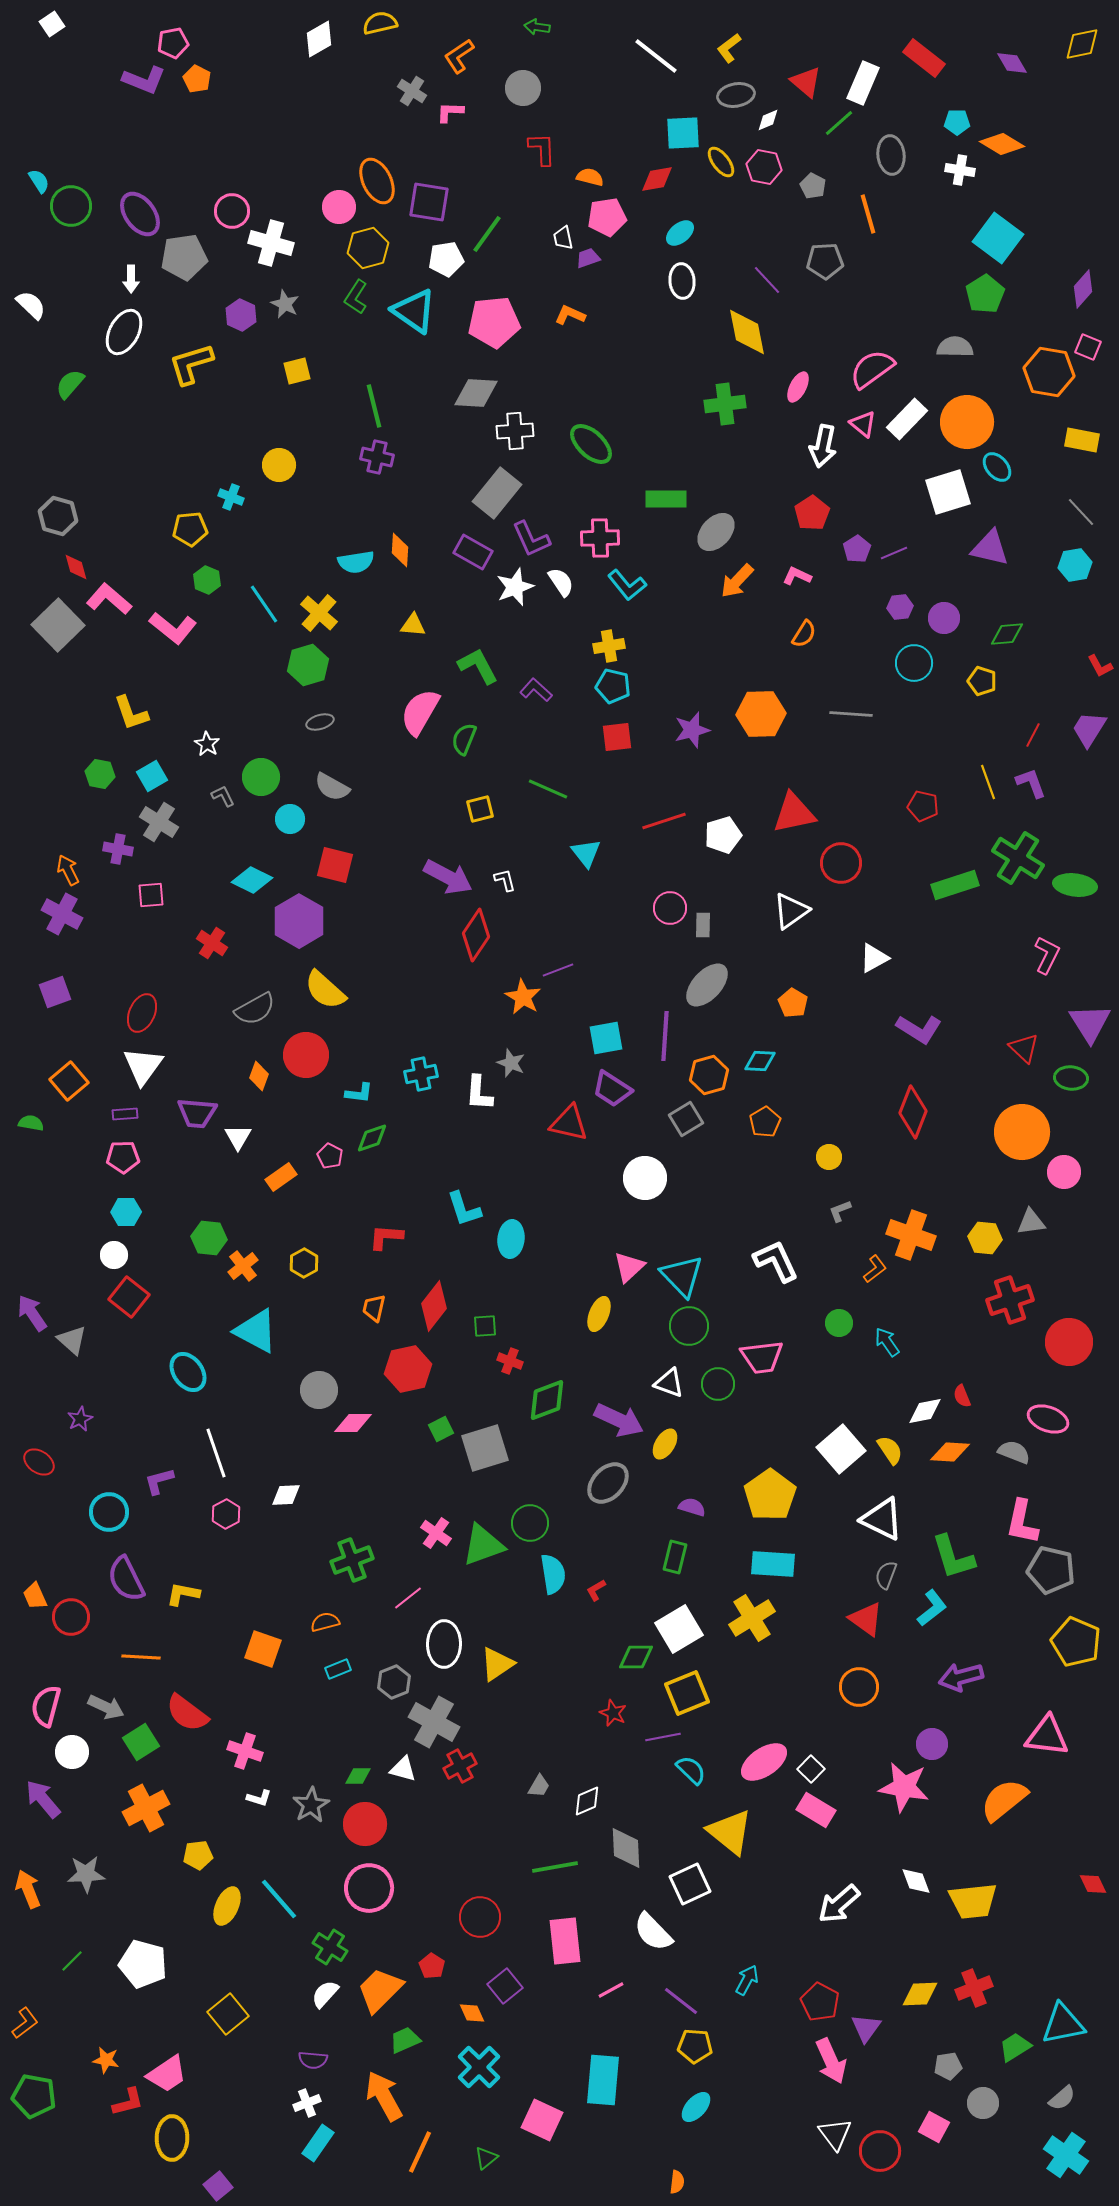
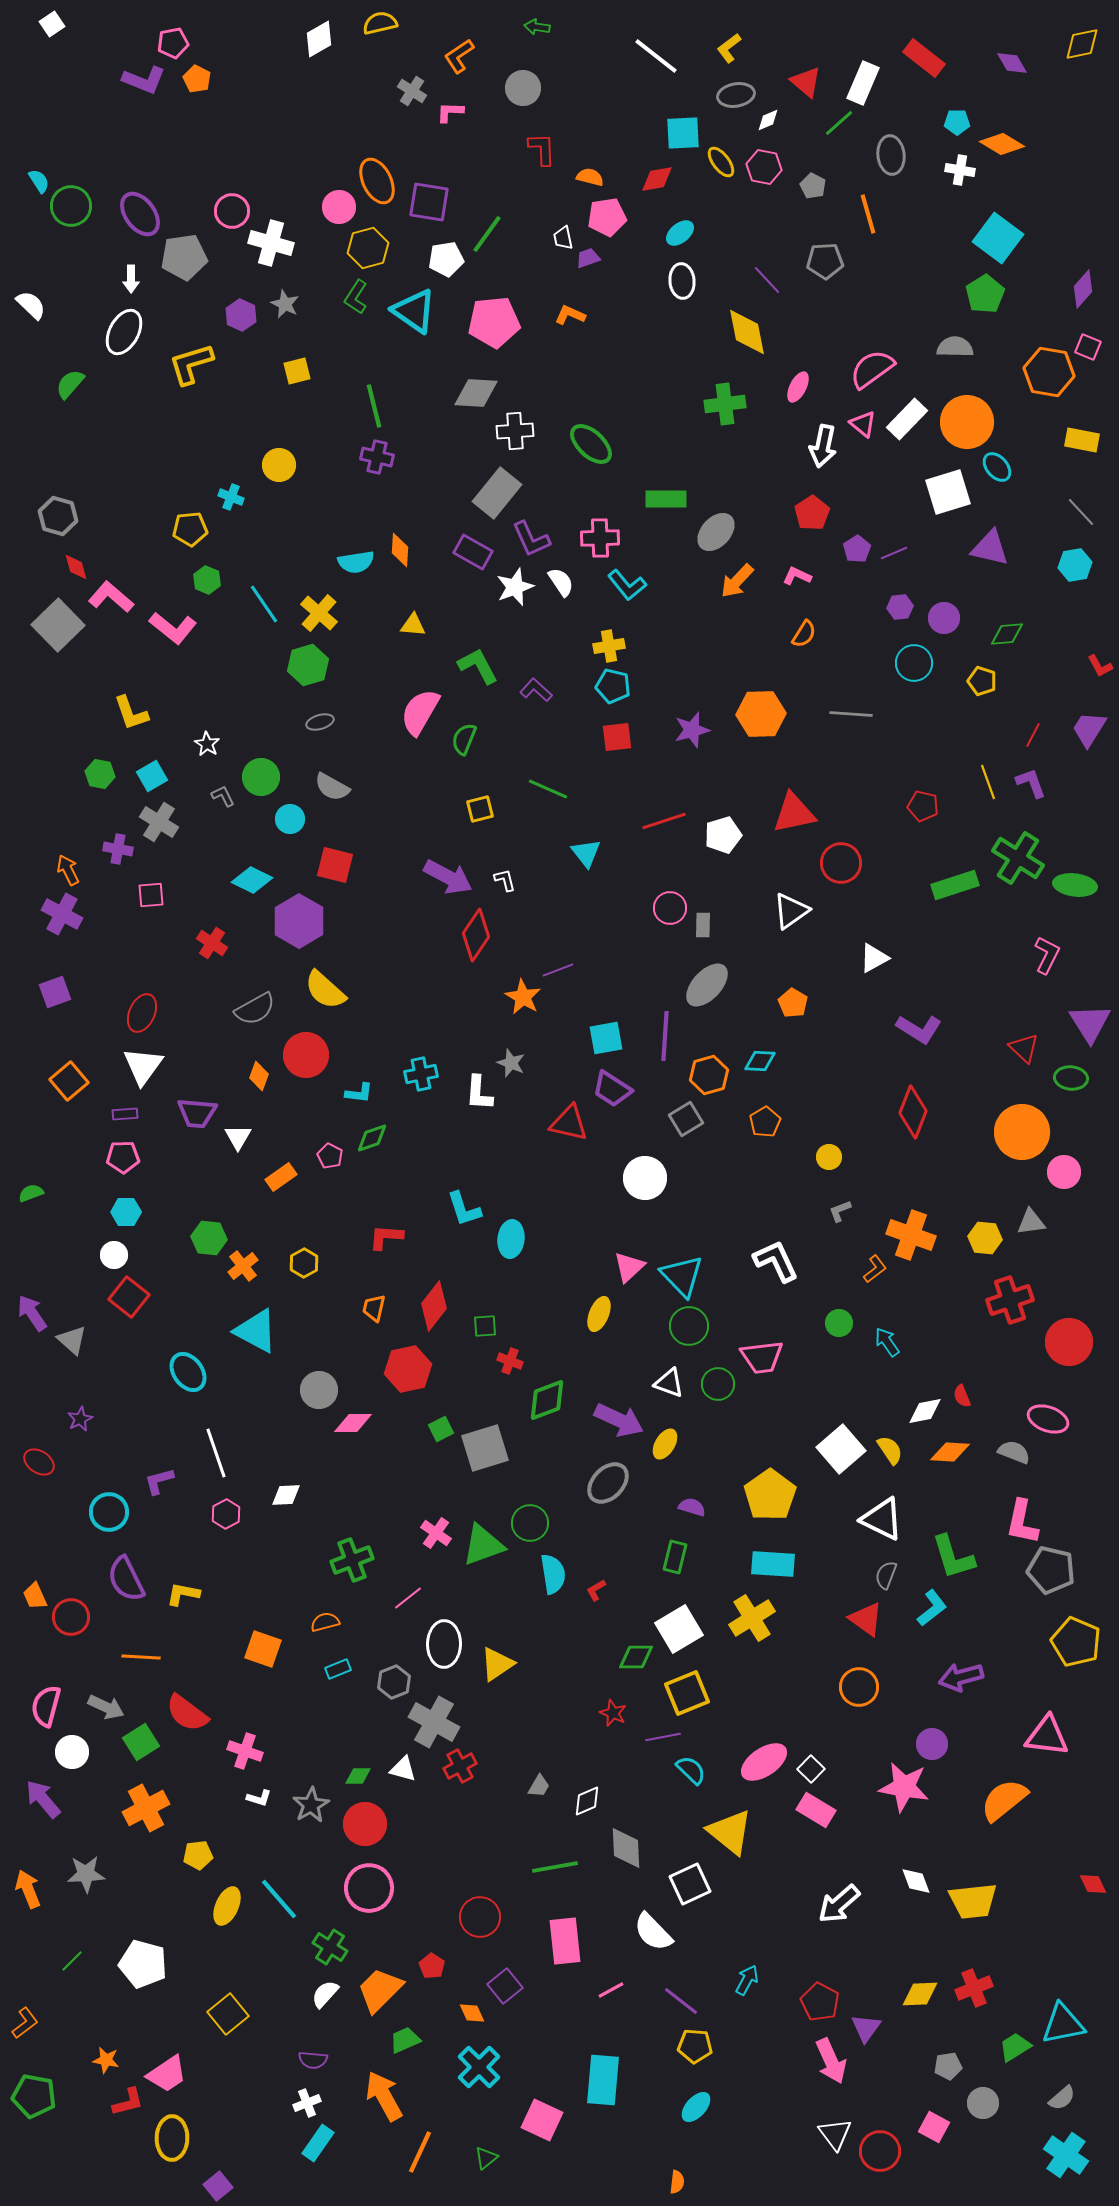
pink L-shape at (109, 599): moved 2 px right, 2 px up
green semicircle at (31, 1123): moved 70 px down; rotated 30 degrees counterclockwise
